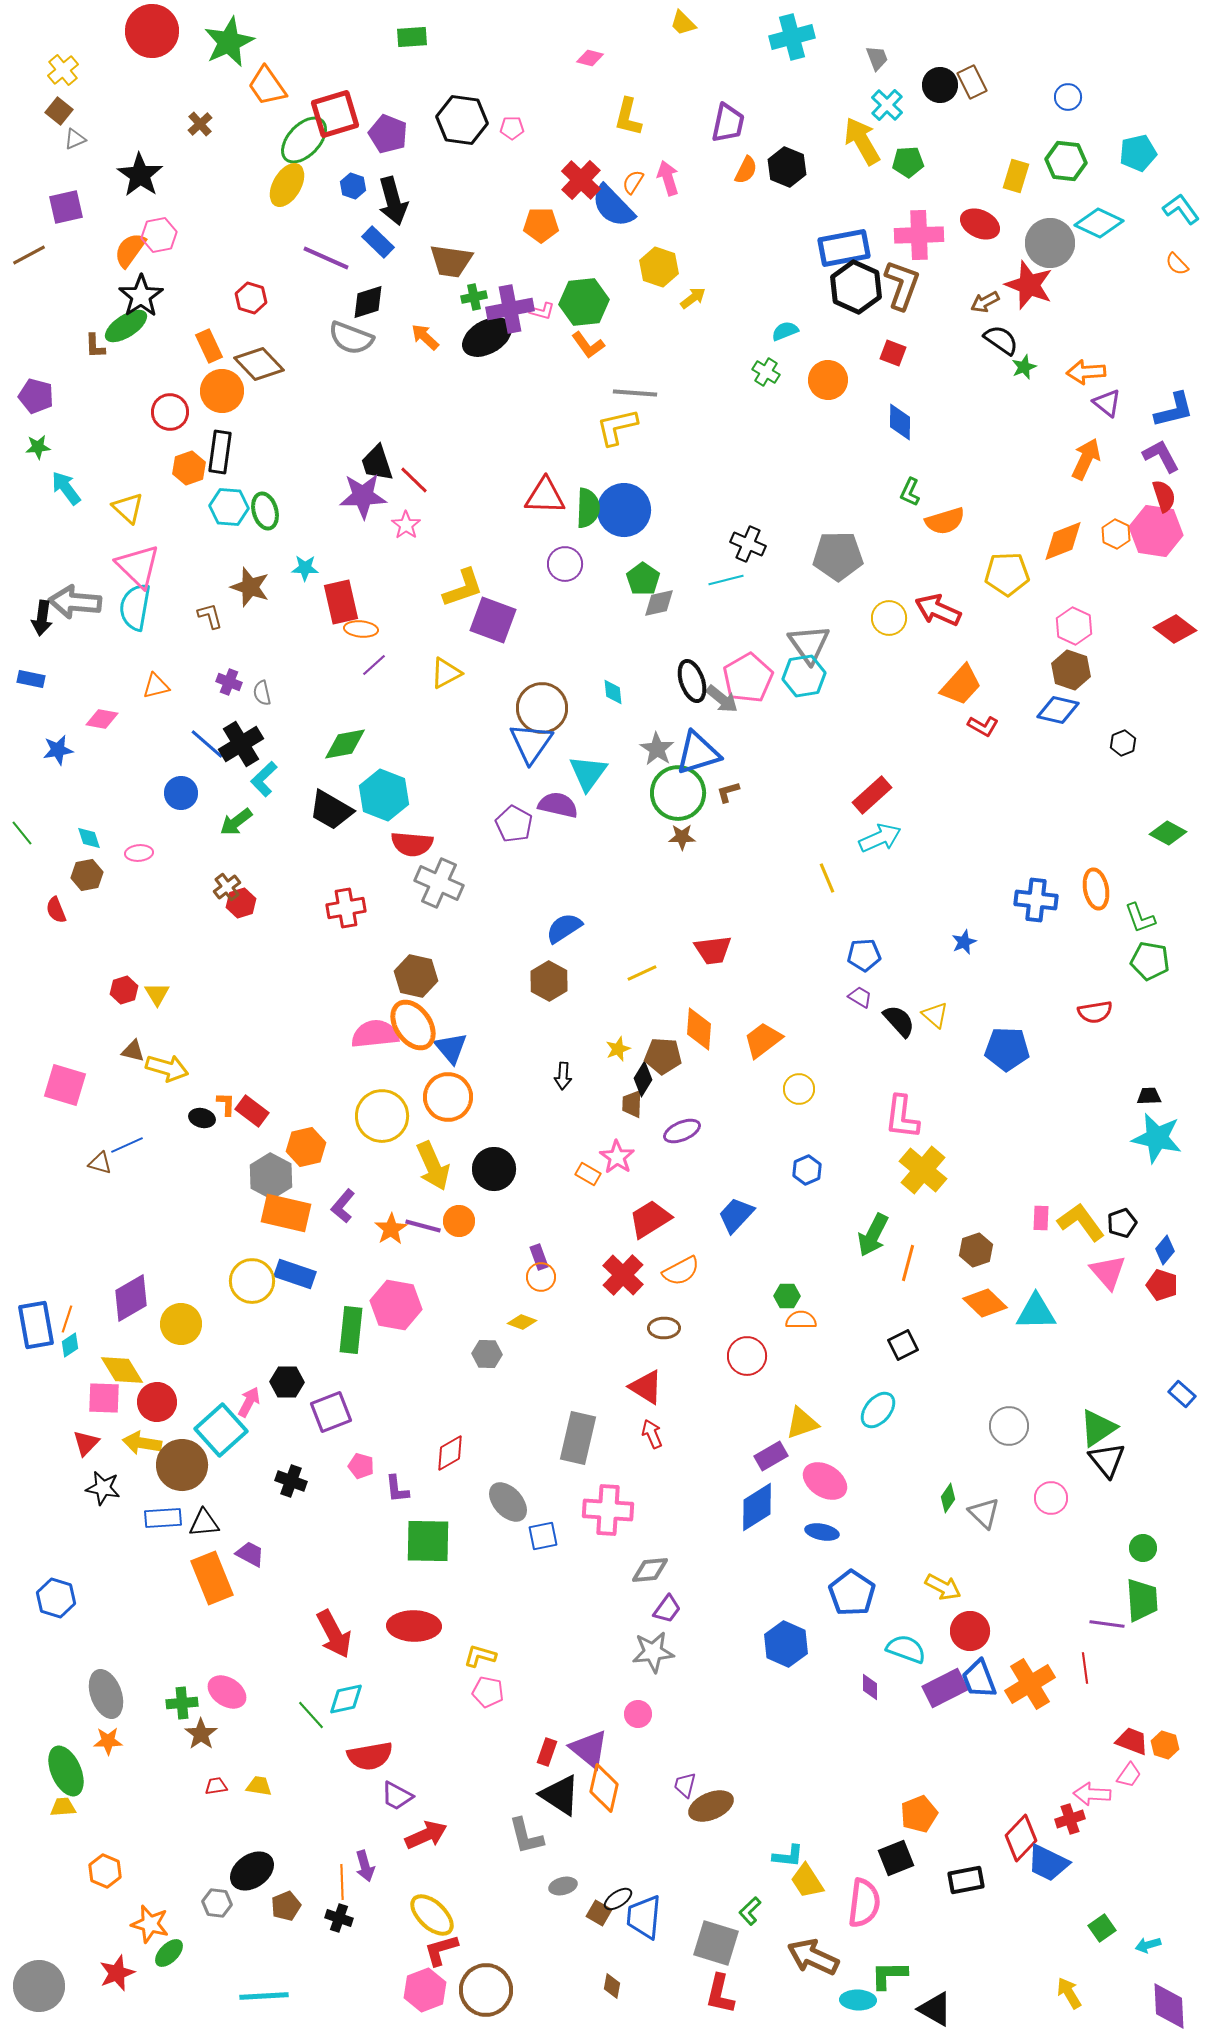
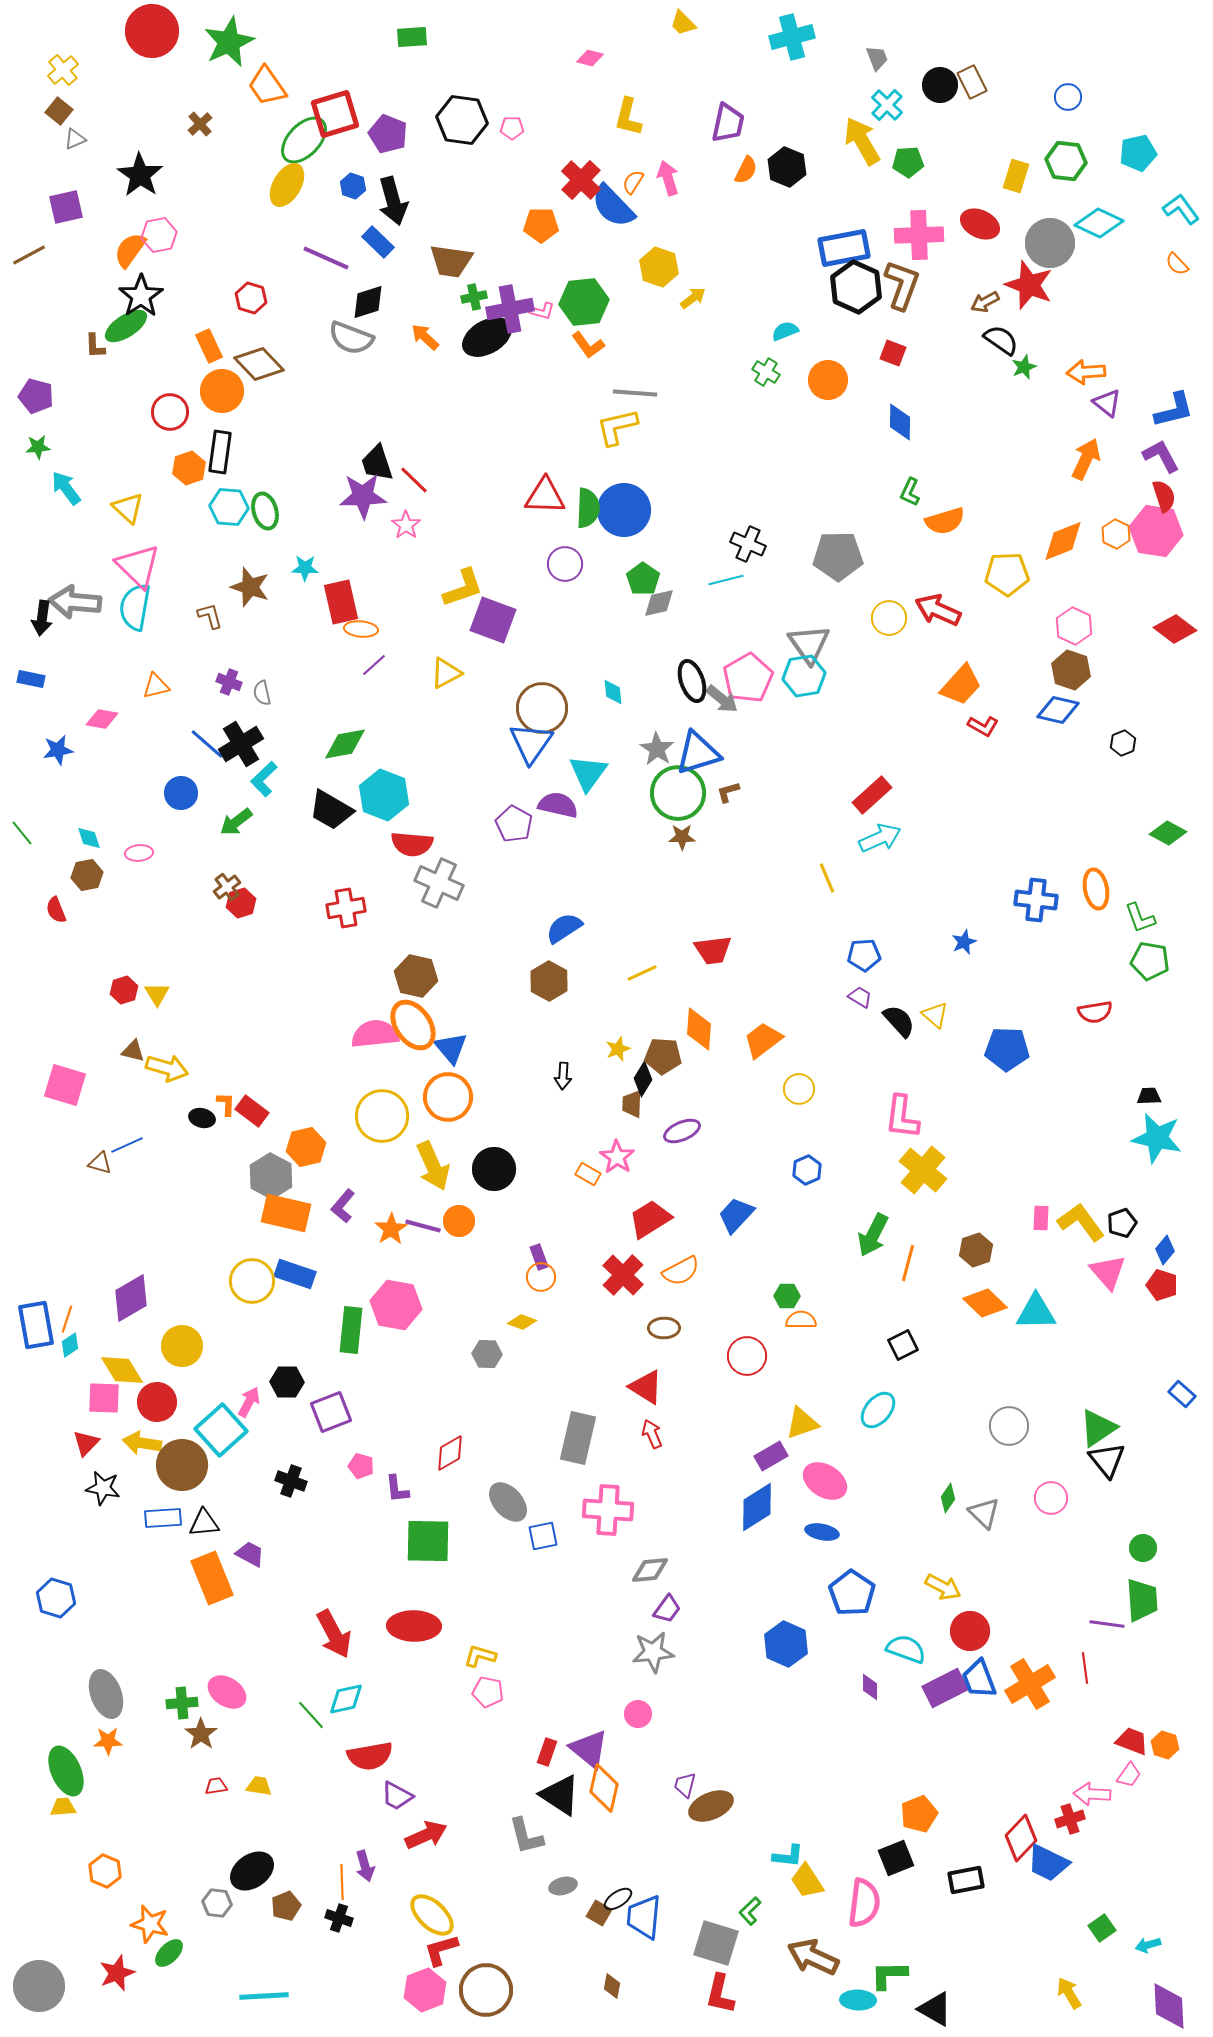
yellow circle at (181, 1324): moved 1 px right, 22 px down
